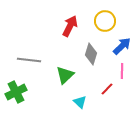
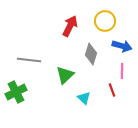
blue arrow: rotated 60 degrees clockwise
red line: moved 5 px right, 1 px down; rotated 64 degrees counterclockwise
cyan triangle: moved 4 px right, 4 px up
